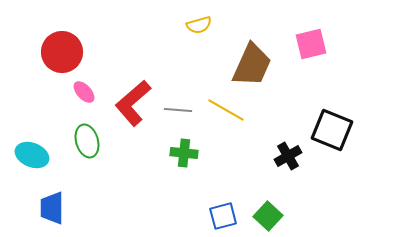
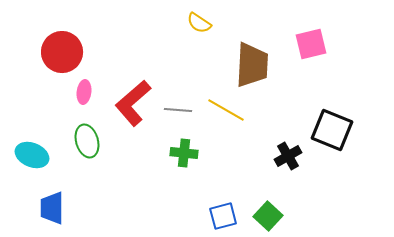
yellow semicircle: moved 2 px up; rotated 50 degrees clockwise
brown trapezoid: rotated 21 degrees counterclockwise
pink ellipse: rotated 50 degrees clockwise
